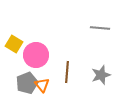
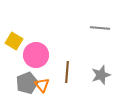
yellow square: moved 3 px up
